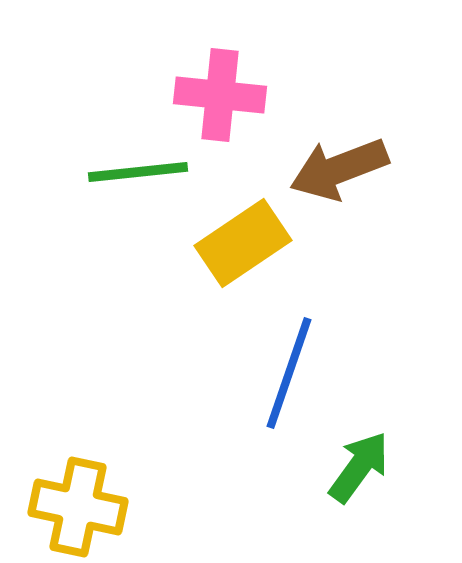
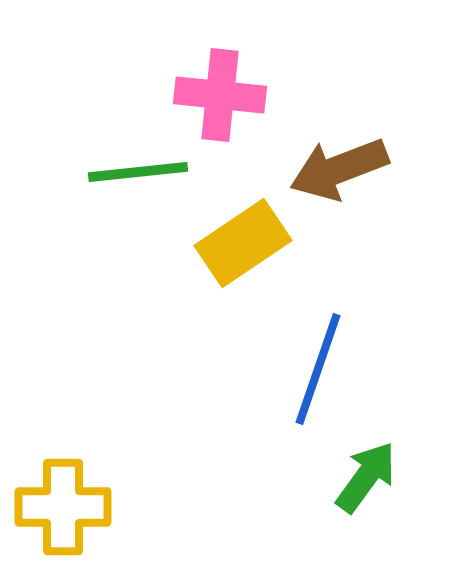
blue line: moved 29 px right, 4 px up
green arrow: moved 7 px right, 10 px down
yellow cross: moved 15 px left; rotated 12 degrees counterclockwise
